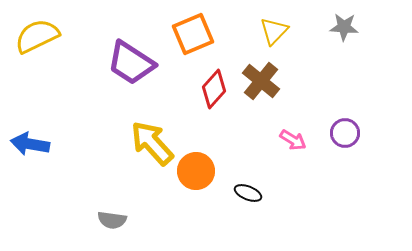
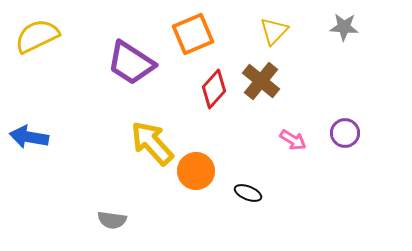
blue arrow: moved 1 px left, 7 px up
